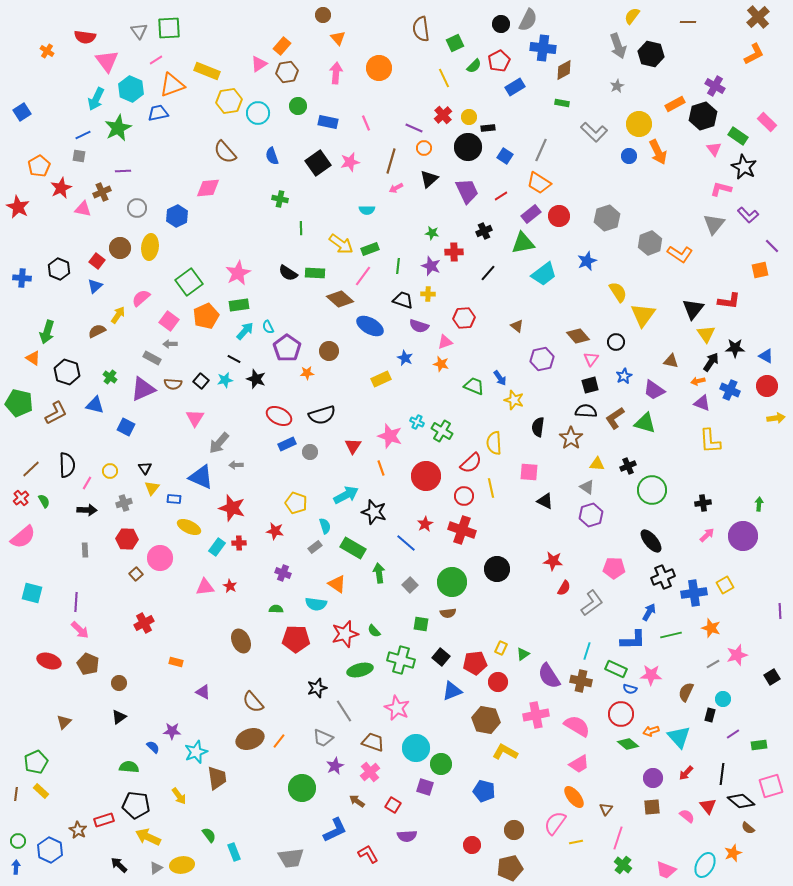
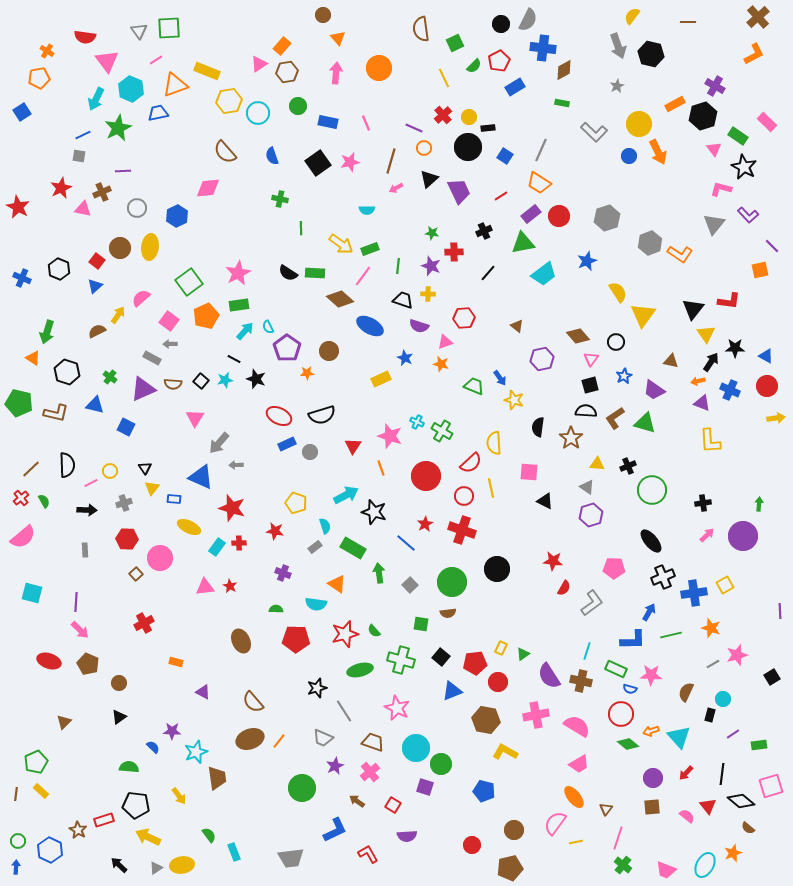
orange triangle at (172, 85): moved 3 px right
orange pentagon at (39, 166): moved 88 px up; rotated 20 degrees clockwise
purple trapezoid at (467, 191): moved 8 px left
blue cross at (22, 278): rotated 18 degrees clockwise
brown L-shape at (56, 413): rotated 40 degrees clockwise
pink line at (87, 483): moved 4 px right; rotated 32 degrees clockwise
